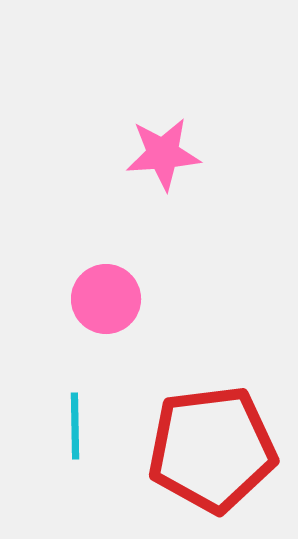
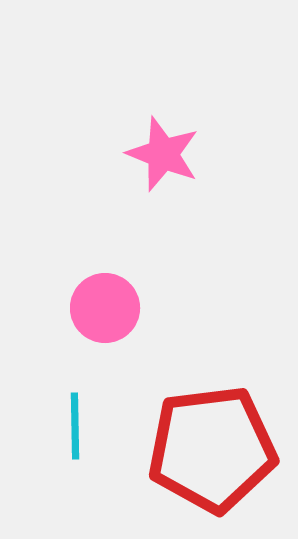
pink star: rotated 26 degrees clockwise
pink circle: moved 1 px left, 9 px down
